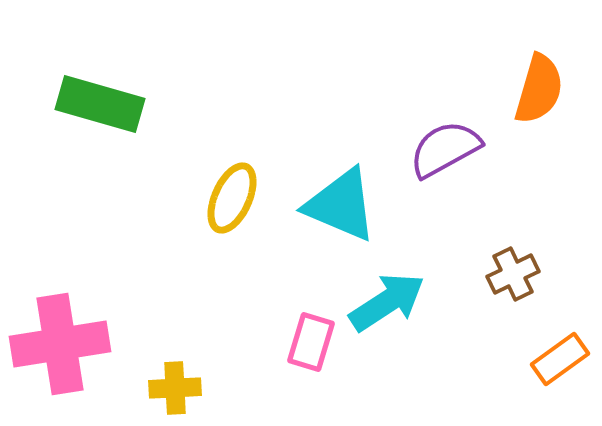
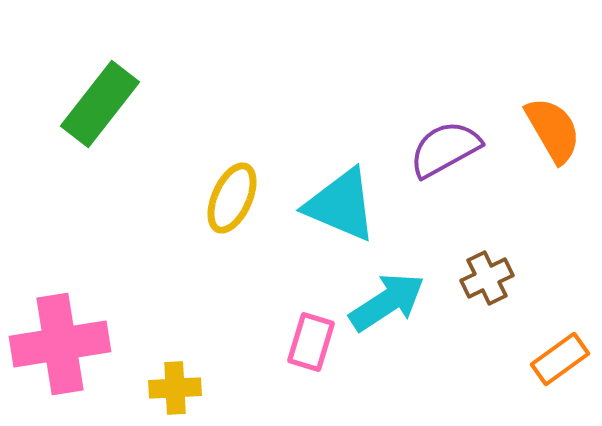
orange semicircle: moved 14 px right, 41 px down; rotated 46 degrees counterclockwise
green rectangle: rotated 68 degrees counterclockwise
brown cross: moved 26 px left, 4 px down
